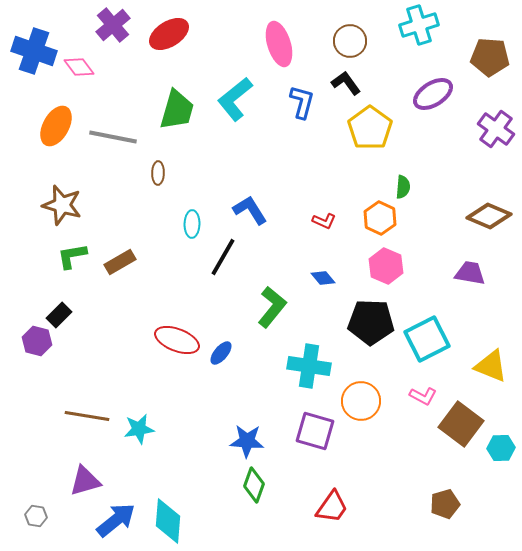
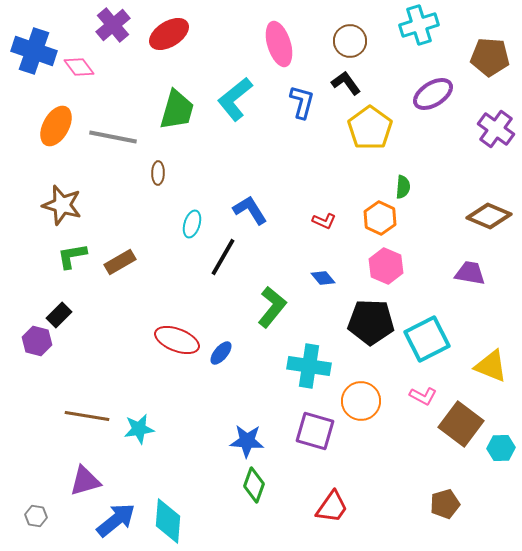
cyan ellipse at (192, 224): rotated 16 degrees clockwise
